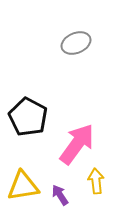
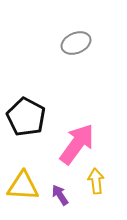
black pentagon: moved 2 px left
yellow triangle: rotated 12 degrees clockwise
